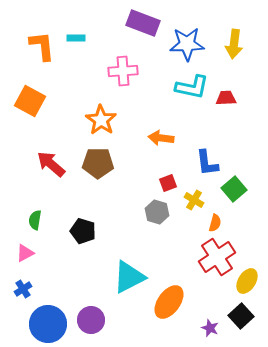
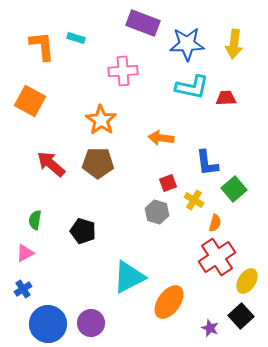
cyan rectangle: rotated 18 degrees clockwise
purple circle: moved 3 px down
